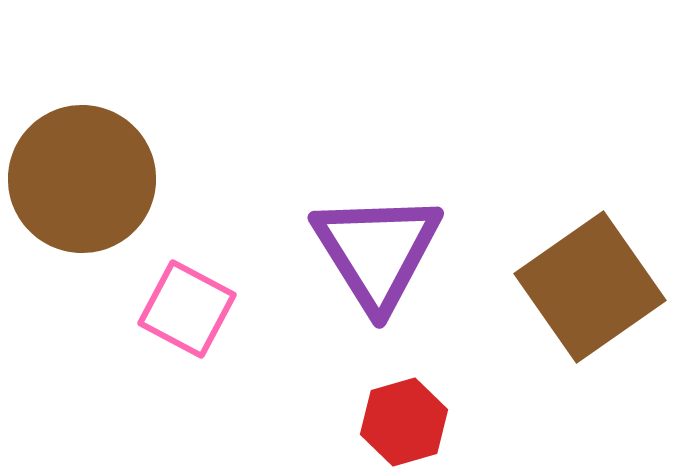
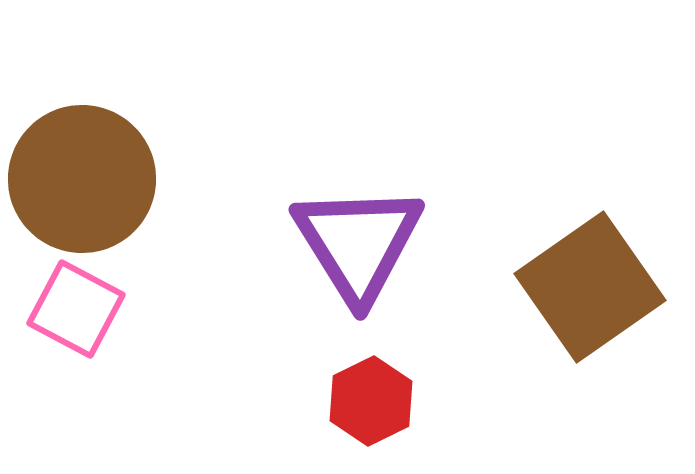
purple triangle: moved 19 px left, 8 px up
pink square: moved 111 px left
red hexagon: moved 33 px left, 21 px up; rotated 10 degrees counterclockwise
